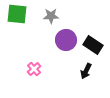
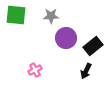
green square: moved 1 px left, 1 px down
purple circle: moved 2 px up
black rectangle: moved 1 px down; rotated 72 degrees counterclockwise
pink cross: moved 1 px right, 1 px down; rotated 16 degrees clockwise
